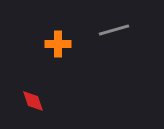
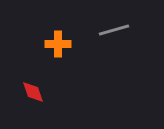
red diamond: moved 9 px up
